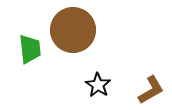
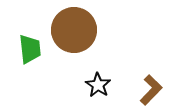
brown circle: moved 1 px right
brown L-shape: rotated 16 degrees counterclockwise
